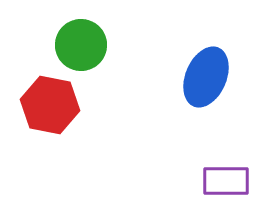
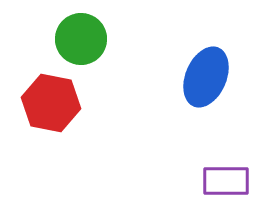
green circle: moved 6 px up
red hexagon: moved 1 px right, 2 px up
